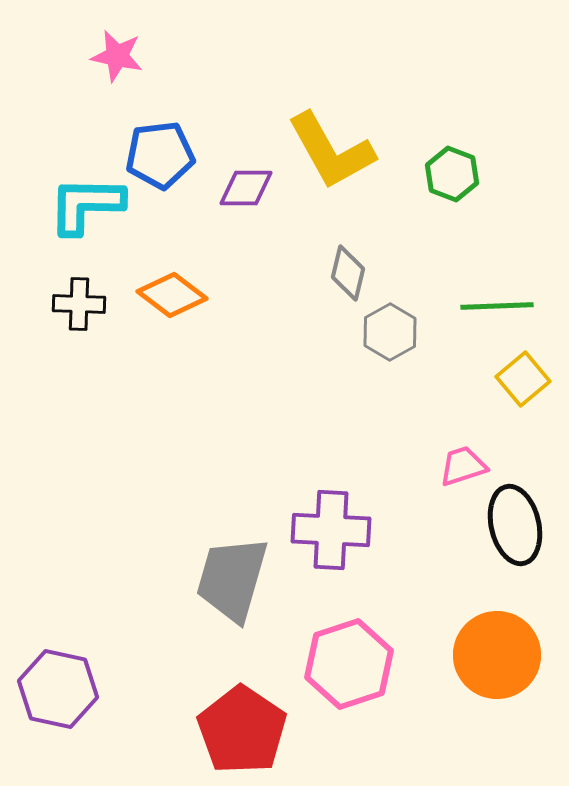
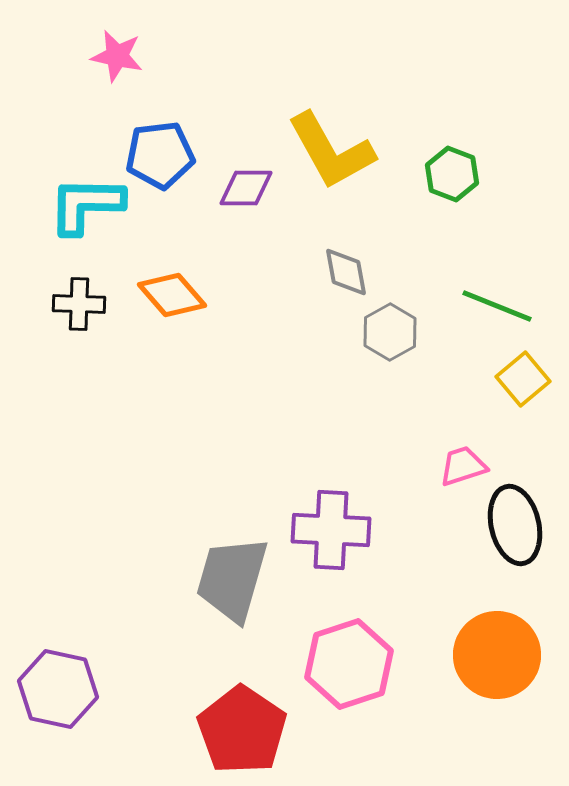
gray diamond: moved 2 px left, 1 px up; rotated 24 degrees counterclockwise
orange diamond: rotated 12 degrees clockwise
green line: rotated 24 degrees clockwise
